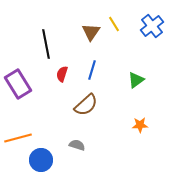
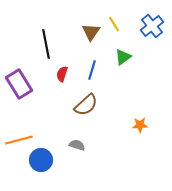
green triangle: moved 13 px left, 23 px up
purple rectangle: moved 1 px right
orange line: moved 1 px right, 2 px down
